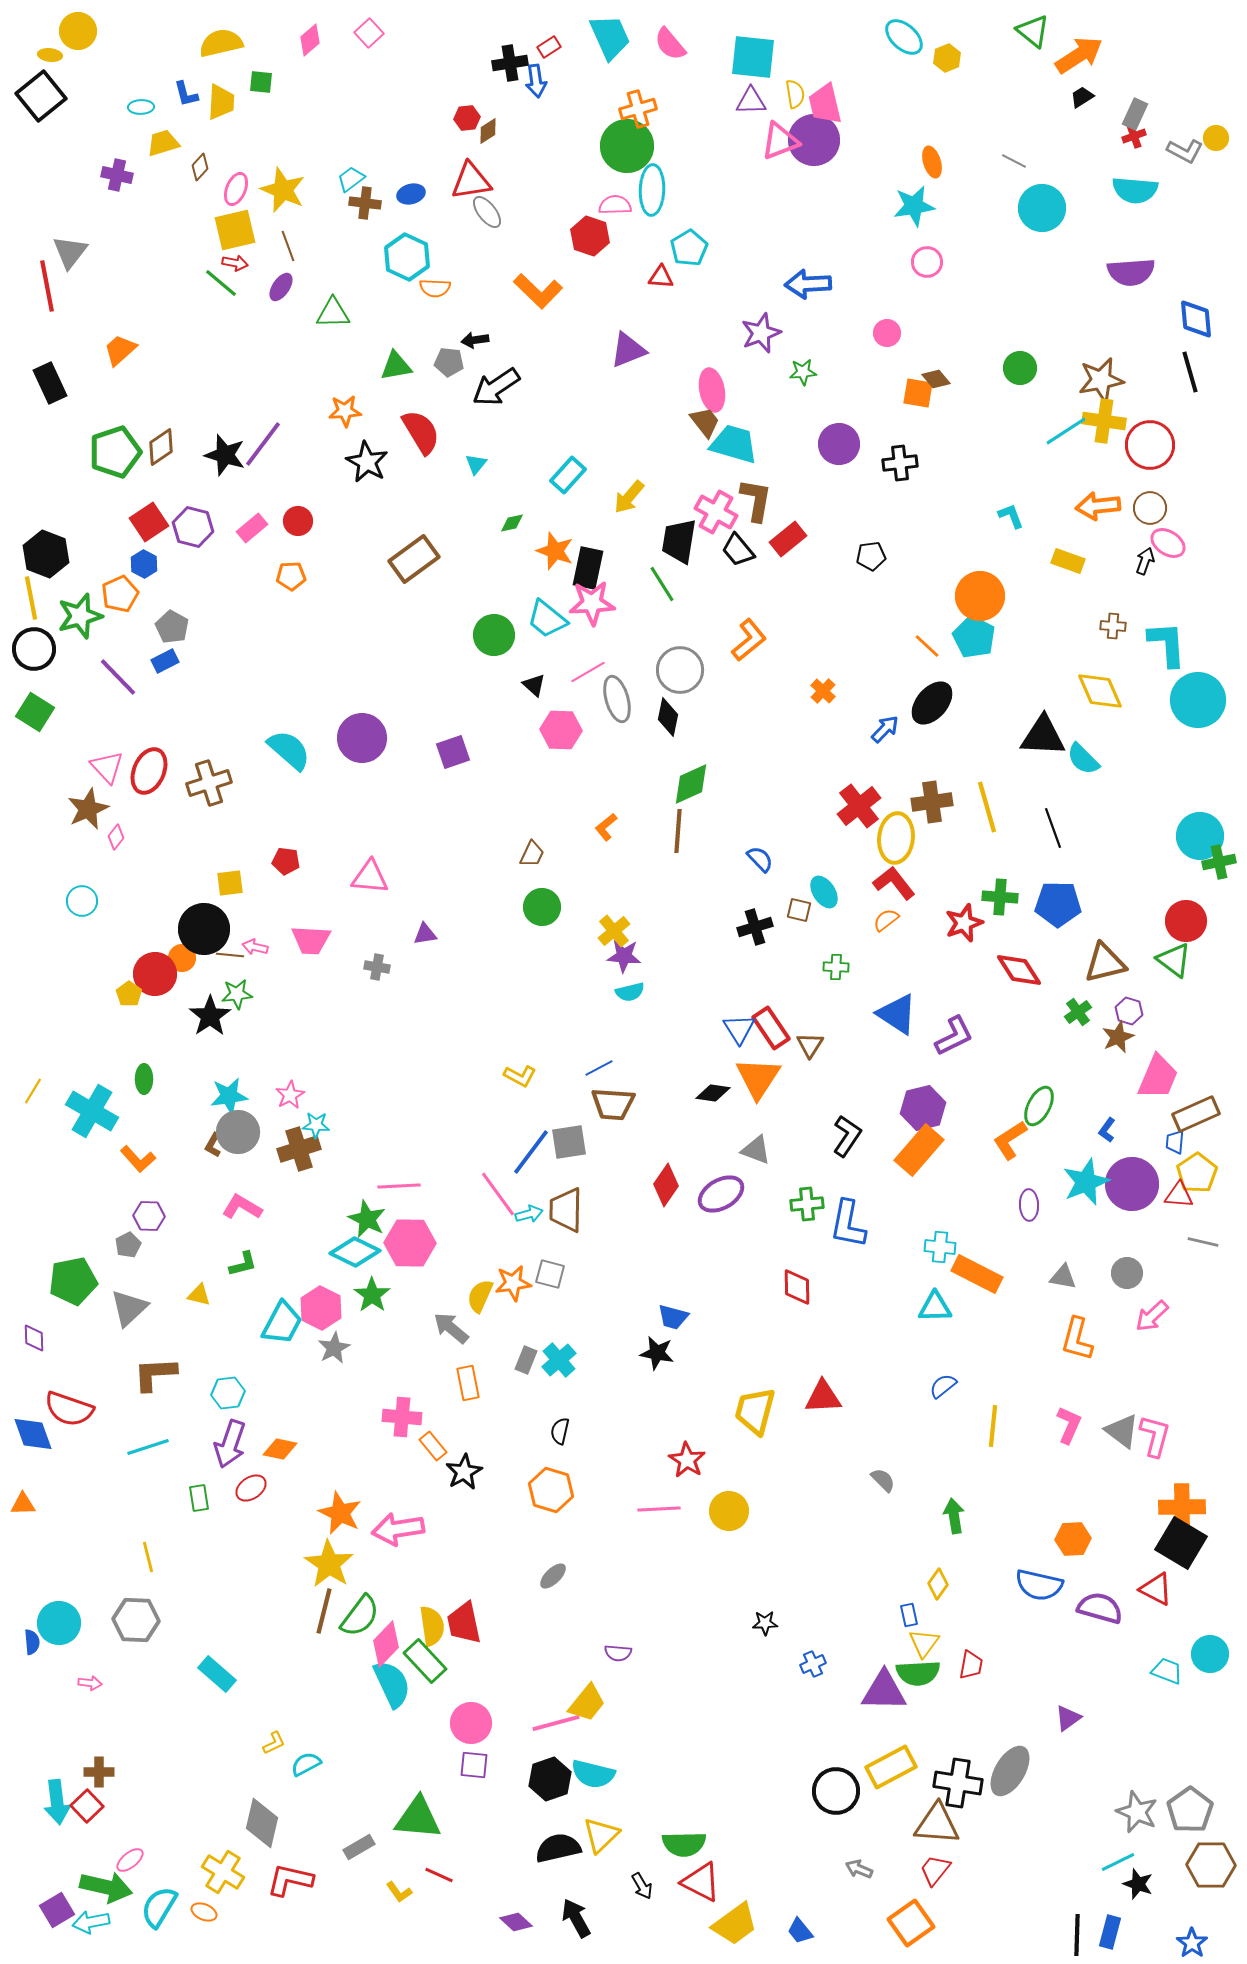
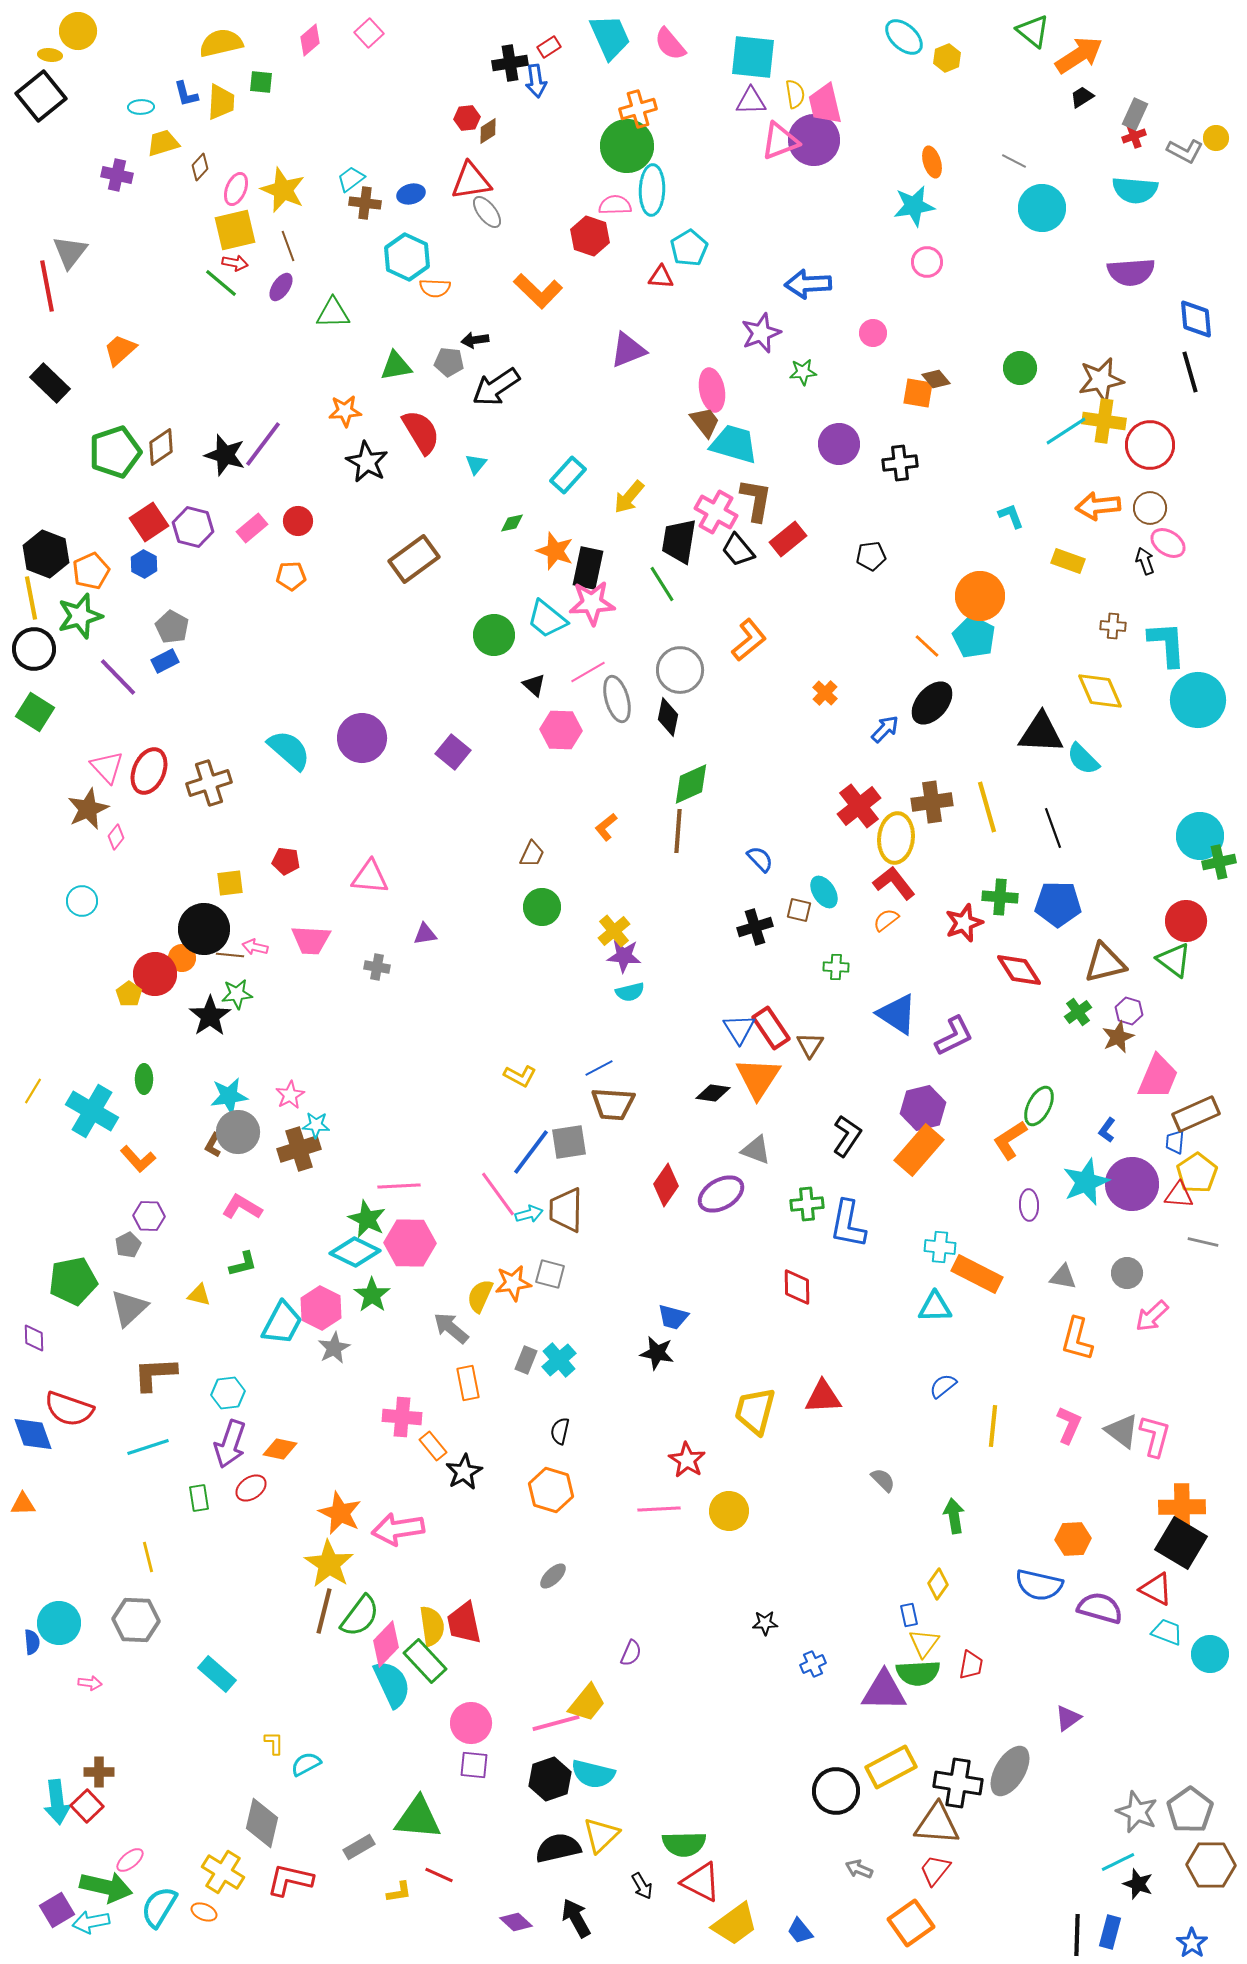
pink circle at (887, 333): moved 14 px left
black rectangle at (50, 383): rotated 21 degrees counterclockwise
black arrow at (1145, 561): rotated 40 degrees counterclockwise
orange pentagon at (120, 594): moved 29 px left, 23 px up
orange cross at (823, 691): moved 2 px right, 2 px down
black triangle at (1043, 736): moved 2 px left, 3 px up
purple square at (453, 752): rotated 32 degrees counterclockwise
purple semicircle at (618, 1653): moved 13 px right; rotated 72 degrees counterclockwise
cyan trapezoid at (1167, 1671): moved 39 px up
yellow L-shape at (274, 1743): rotated 65 degrees counterclockwise
yellow L-shape at (399, 1892): rotated 64 degrees counterclockwise
